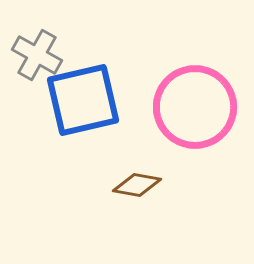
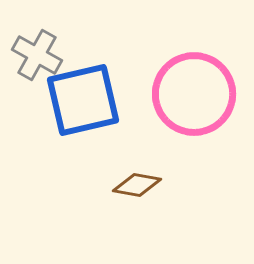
pink circle: moved 1 px left, 13 px up
